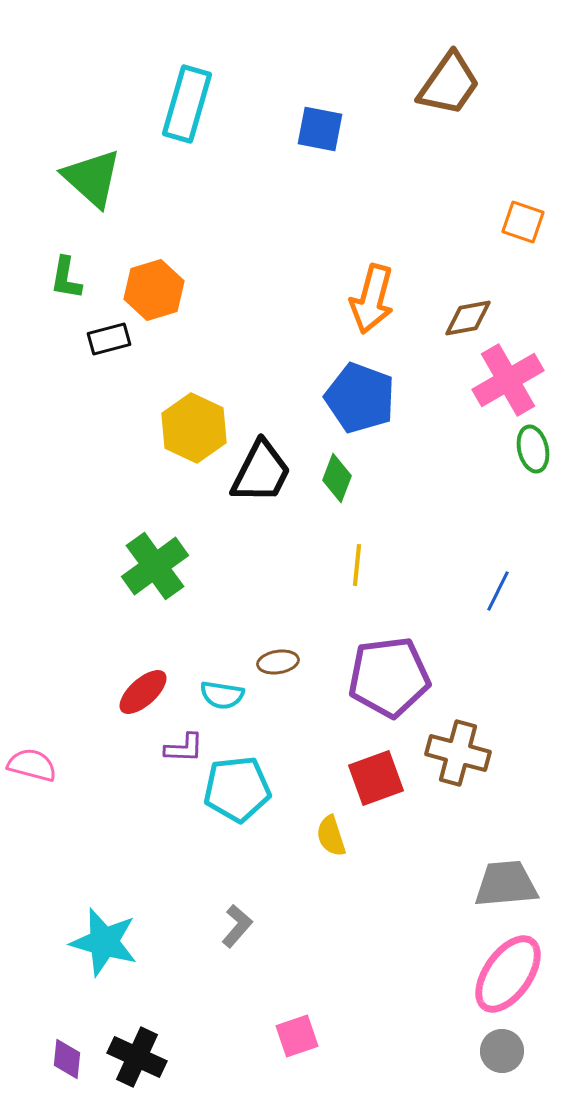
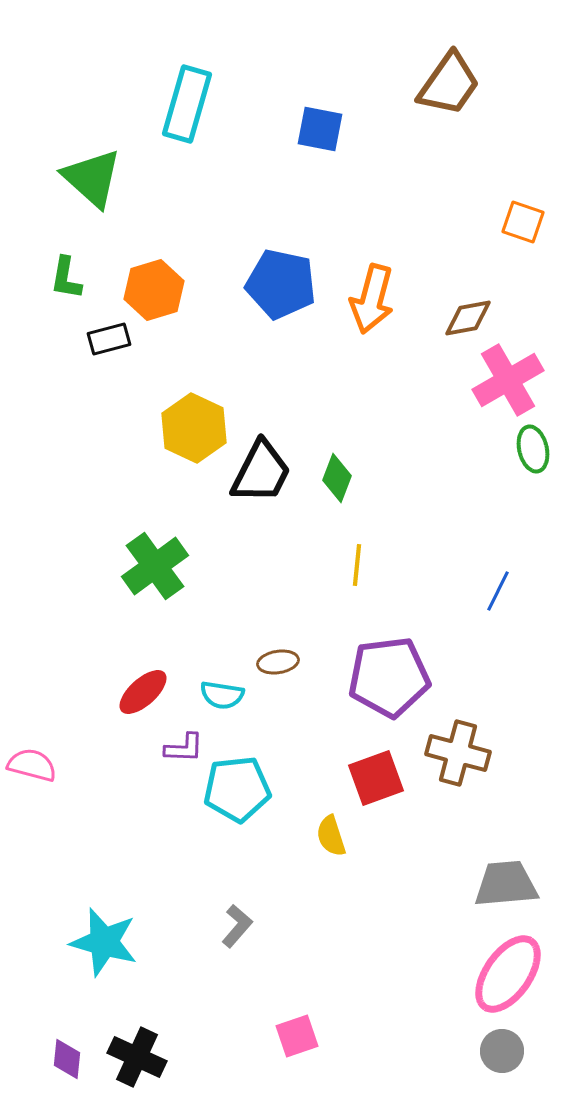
blue pentagon: moved 79 px left, 114 px up; rotated 8 degrees counterclockwise
